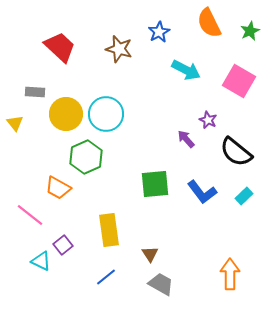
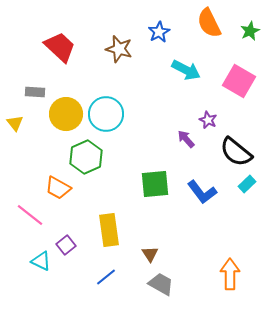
cyan rectangle: moved 3 px right, 12 px up
purple square: moved 3 px right
